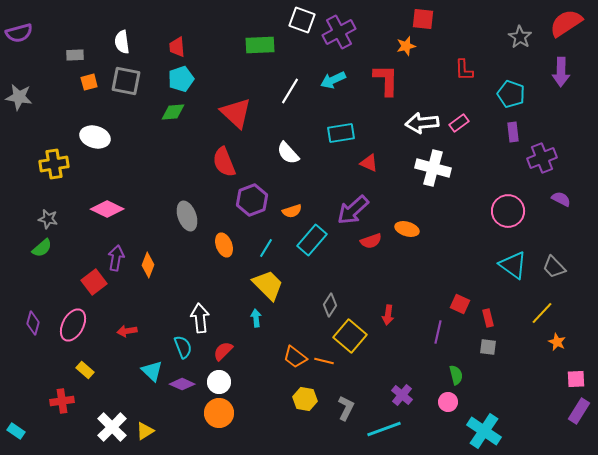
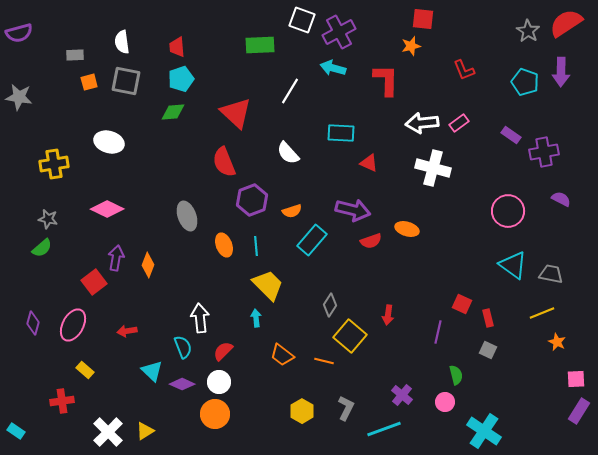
gray star at (520, 37): moved 8 px right, 6 px up
orange star at (406, 46): moved 5 px right
red L-shape at (464, 70): rotated 20 degrees counterclockwise
cyan arrow at (333, 80): moved 12 px up; rotated 40 degrees clockwise
cyan pentagon at (511, 94): moved 14 px right, 12 px up
purple rectangle at (513, 132): moved 2 px left, 3 px down; rotated 48 degrees counterclockwise
cyan rectangle at (341, 133): rotated 12 degrees clockwise
white ellipse at (95, 137): moved 14 px right, 5 px down
purple cross at (542, 158): moved 2 px right, 6 px up; rotated 12 degrees clockwise
purple arrow at (353, 210): rotated 124 degrees counterclockwise
cyan line at (266, 248): moved 10 px left, 2 px up; rotated 36 degrees counterclockwise
gray trapezoid at (554, 267): moved 3 px left, 7 px down; rotated 145 degrees clockwise
red square at (460, 304): moved 2 px right
yellow line at (542, 313): rotated 25 degrees clockwise
gray square at (488, 347): moved 3 px down; rotated 18 degrees clockwise
orange trapezoid at (295, 357): moved 13 px left, 2 px up
yellow hexagon at (305, 399): moved 3 px left, 12 px down; rotated 20 degrees clockwise
pink circle at (448, 402): moved 3 px left
orange circle at (219, 413): moved 4 px left, 1 px down
white cross at (112, 427): moved 4 px left, 5 px down
